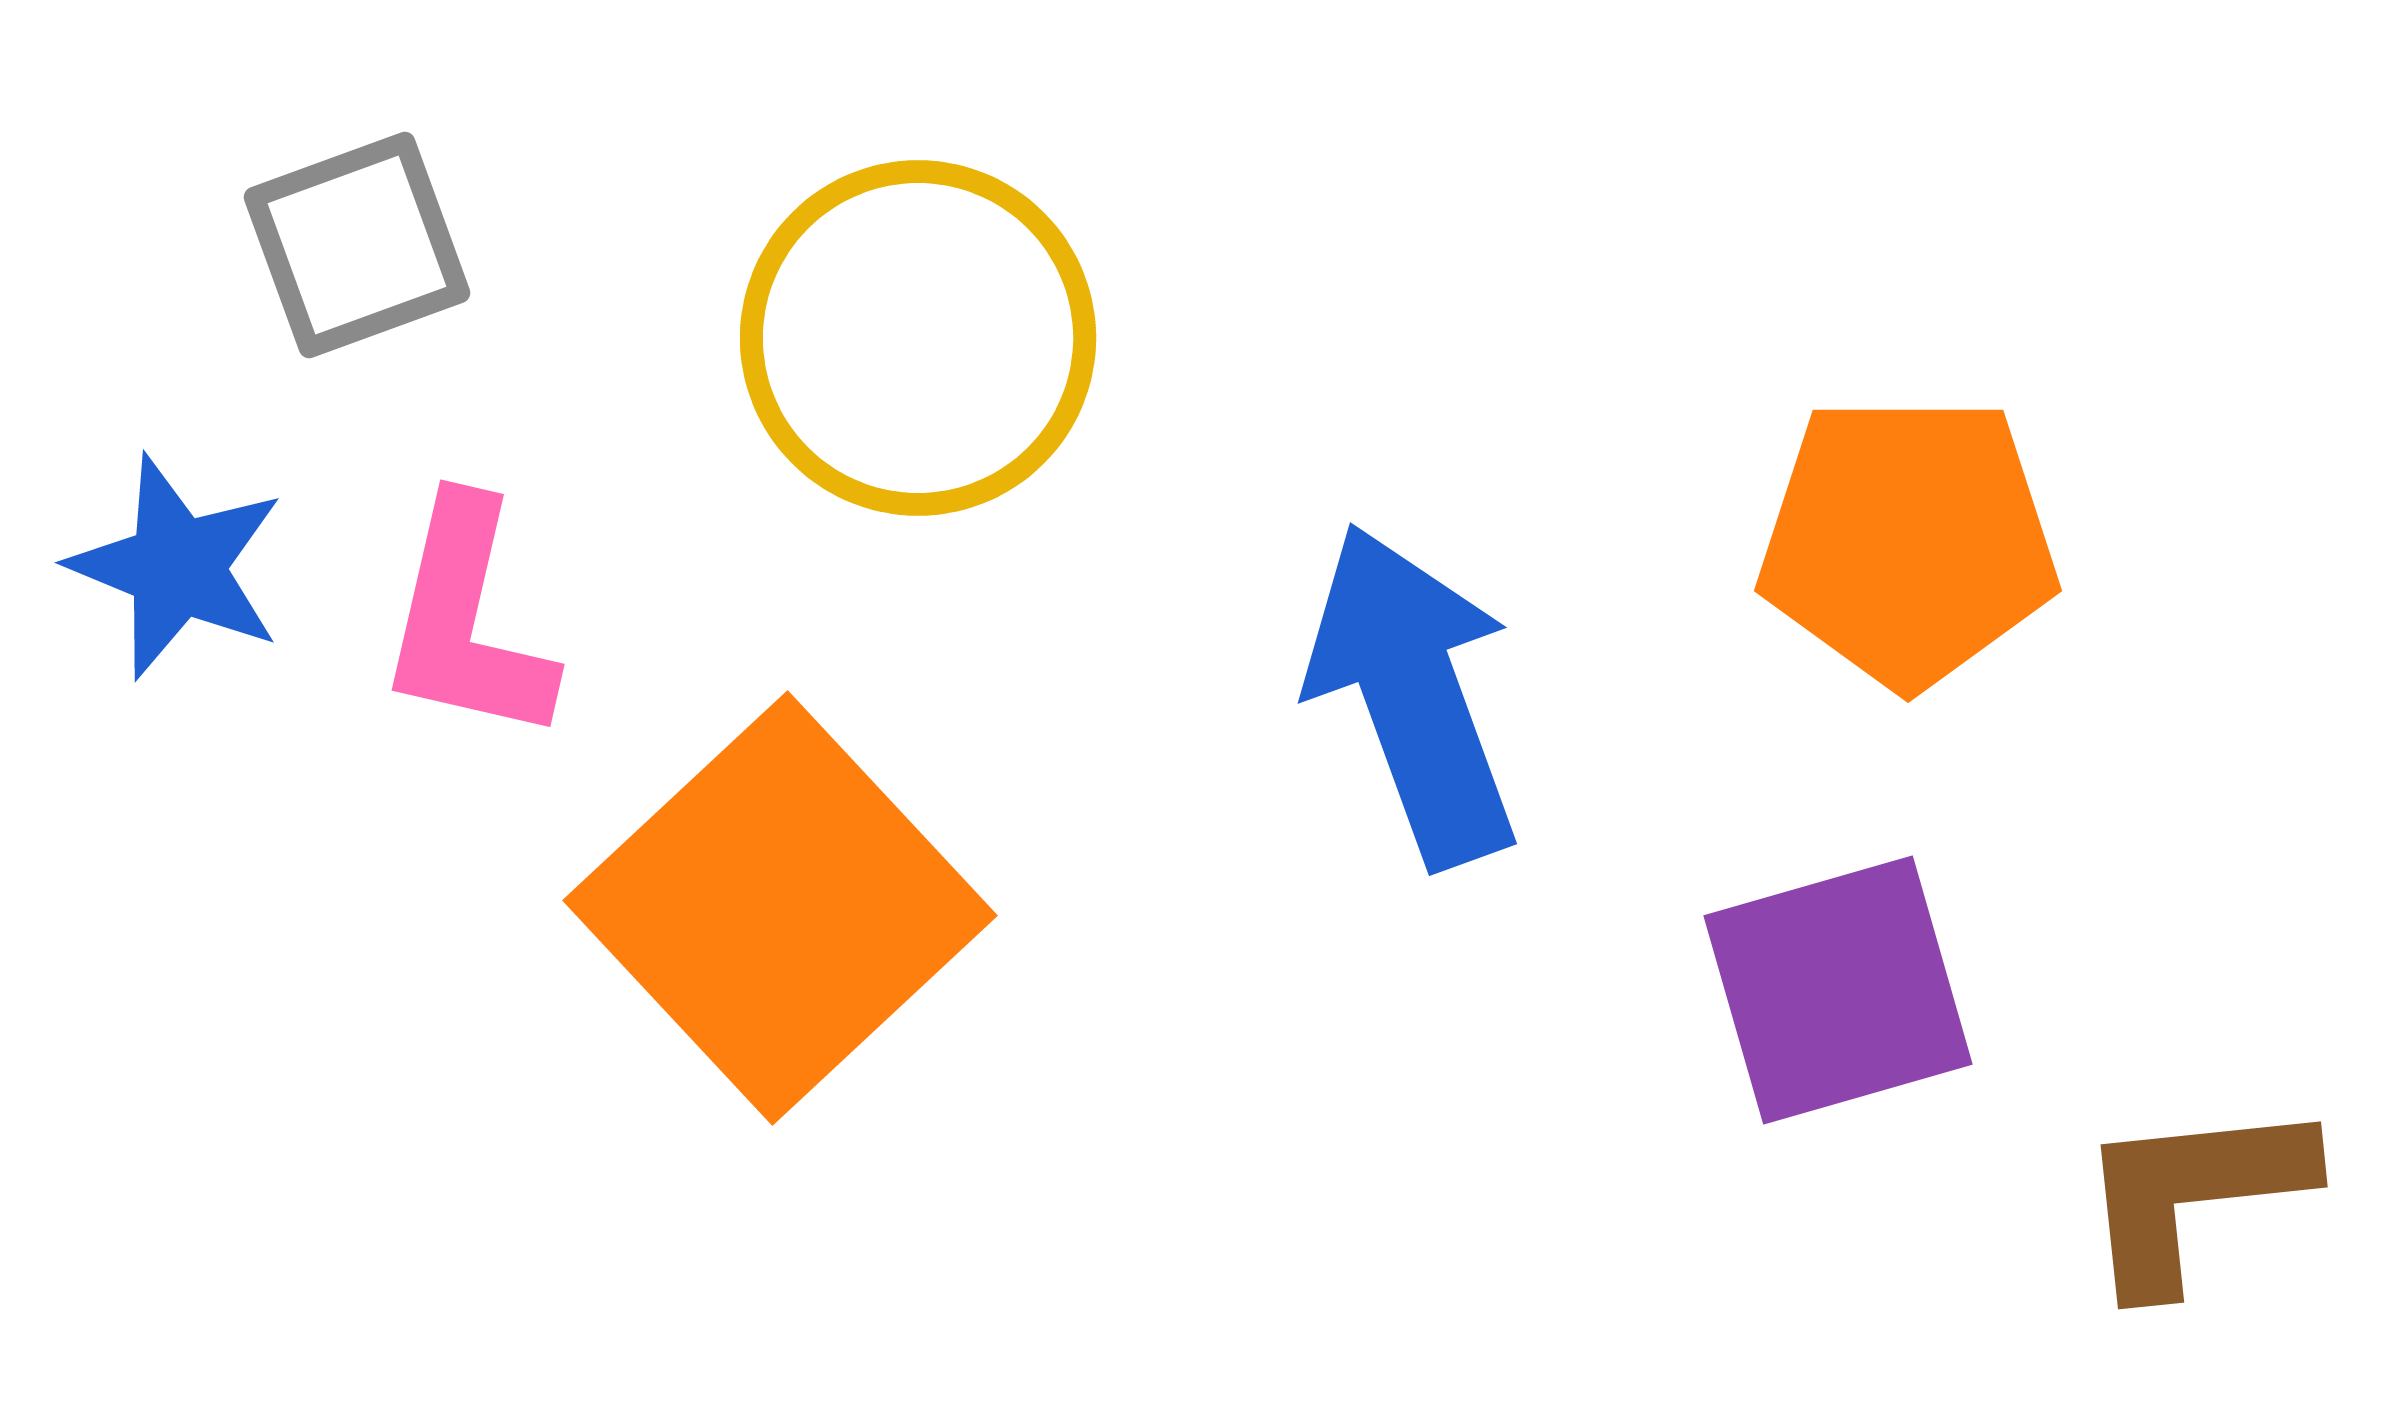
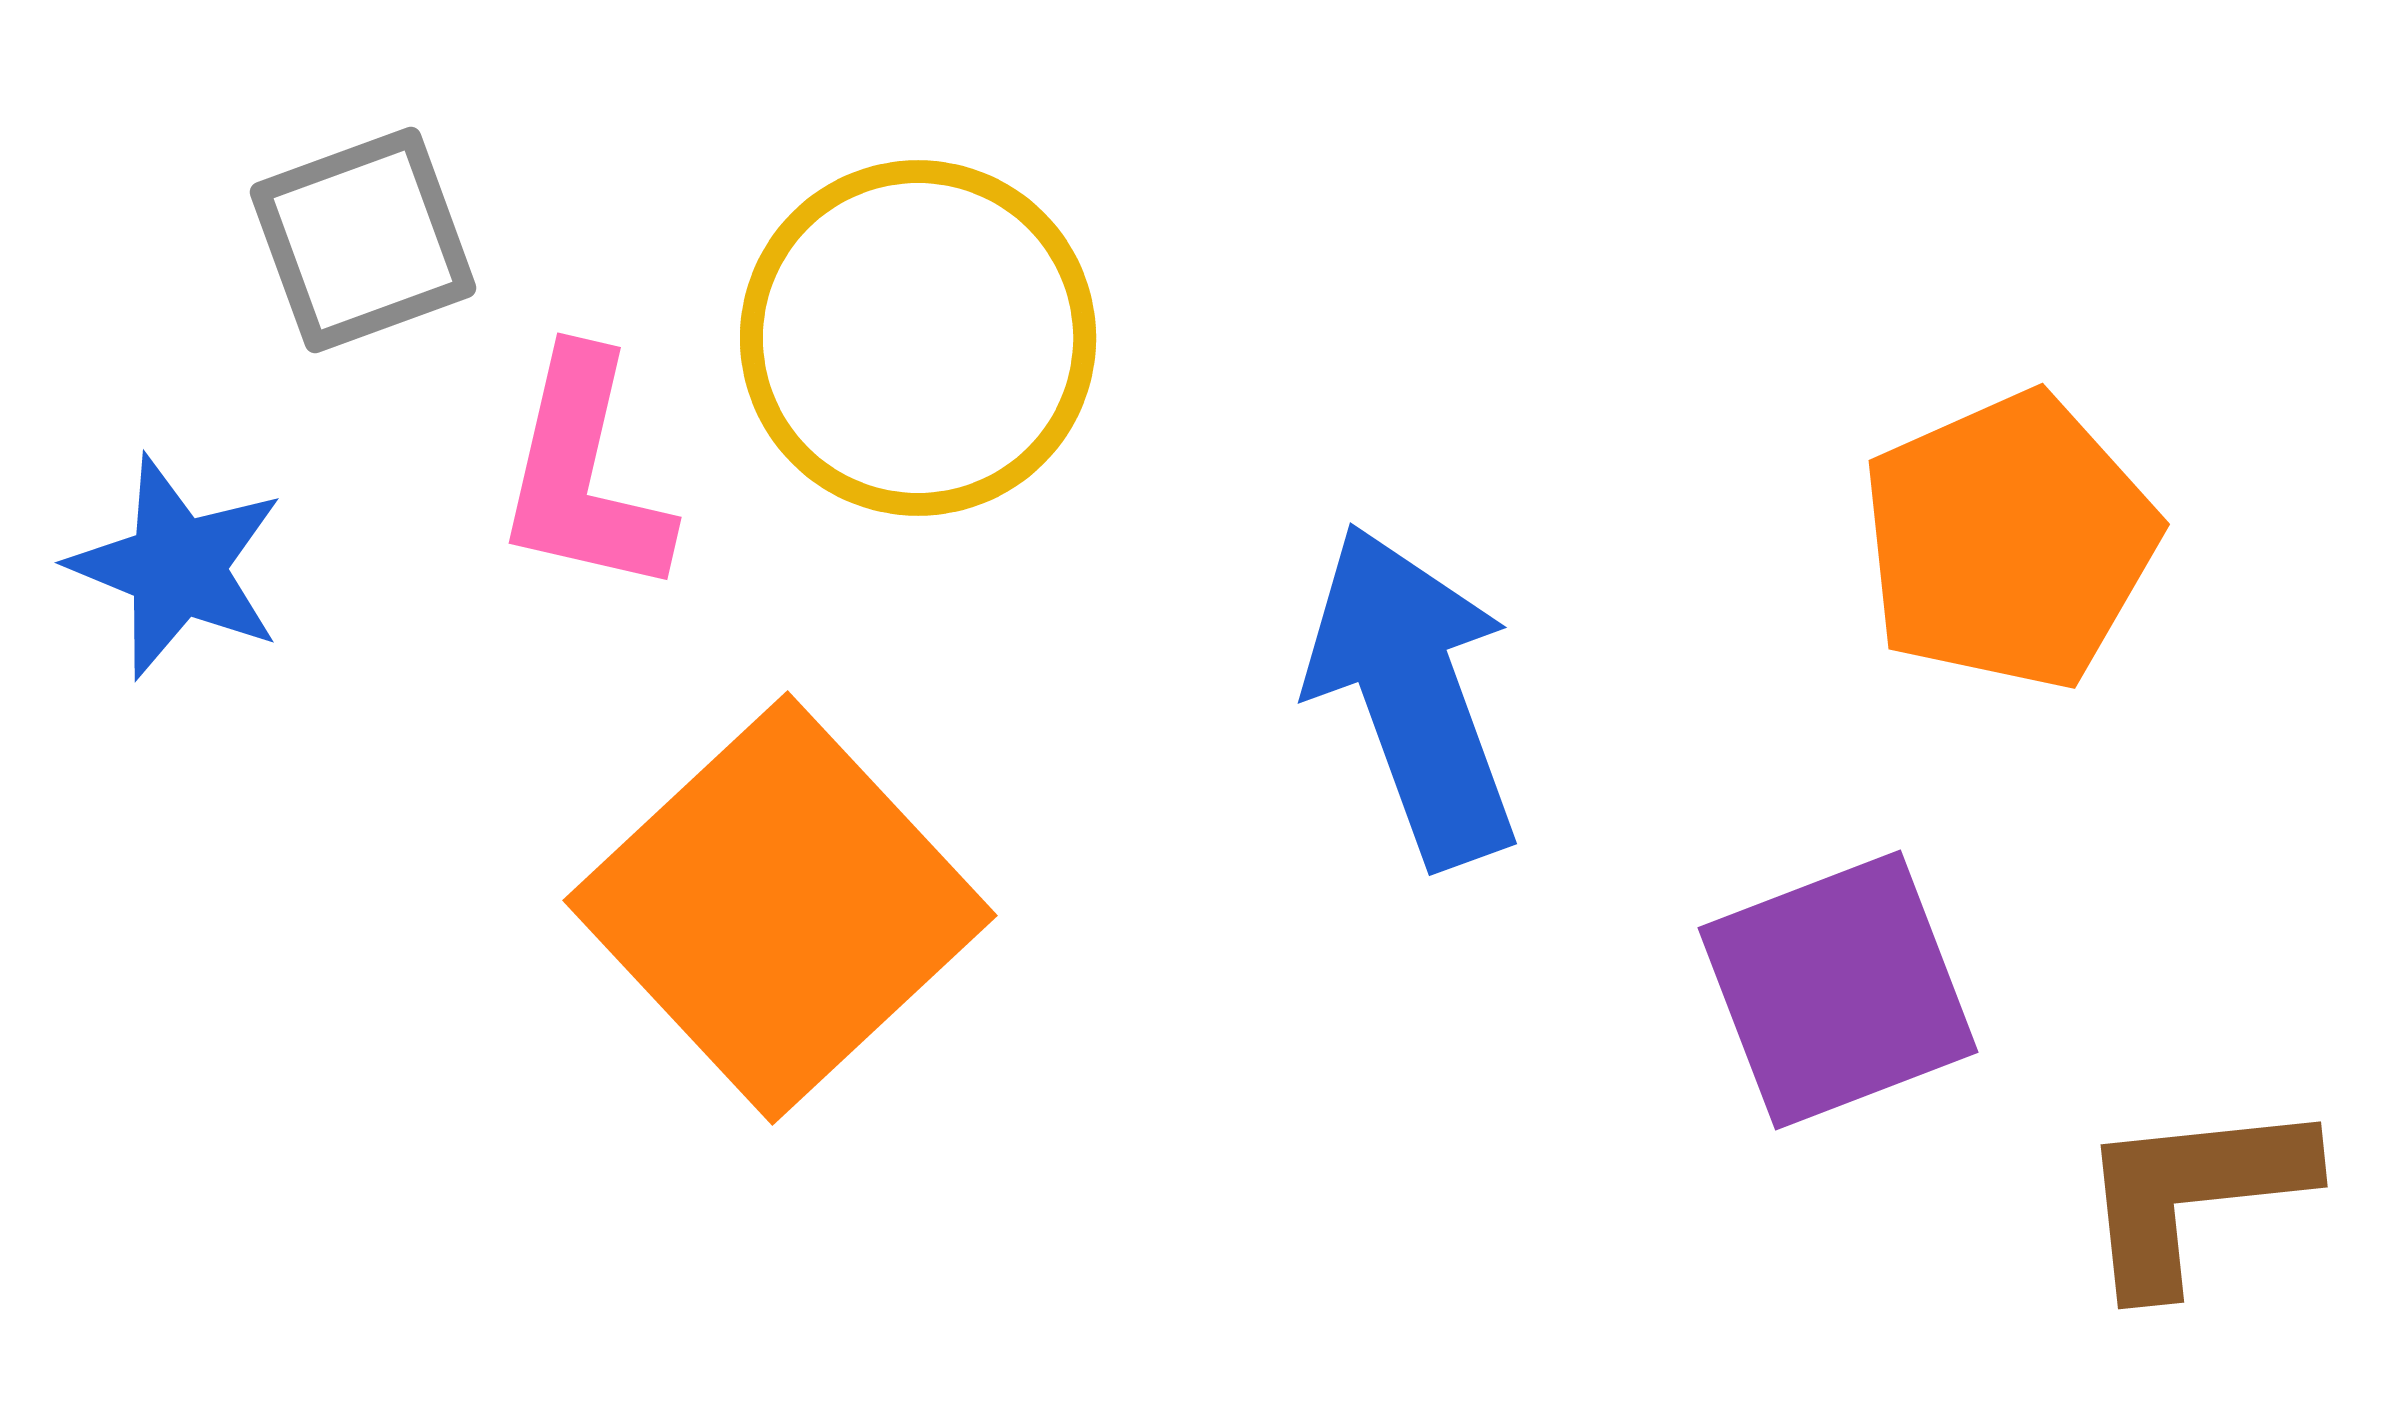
gray square: moved 6 px right, 5 px up
orange pentagon: moved 101 px right; rotated 24 degrees counterclockwise
pink L-shape: moved 117 px right, 147 px up
purple square: rotated 5 degrees counterclockwise
